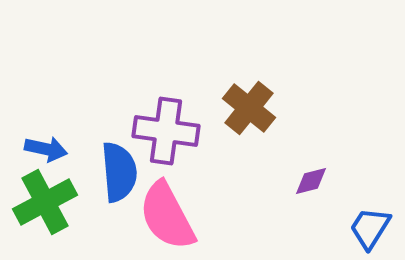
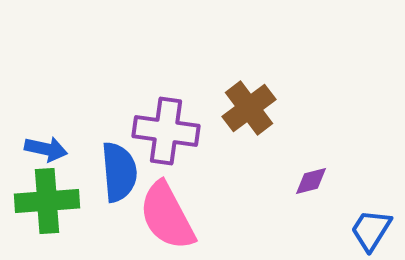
brown cross: rotated 14 degrees clockwise
green cross: moved 2 px right, 1 px up; rotated 24 degrees clockwise
blue trapezoid: moved 1 px right, 2 px down
